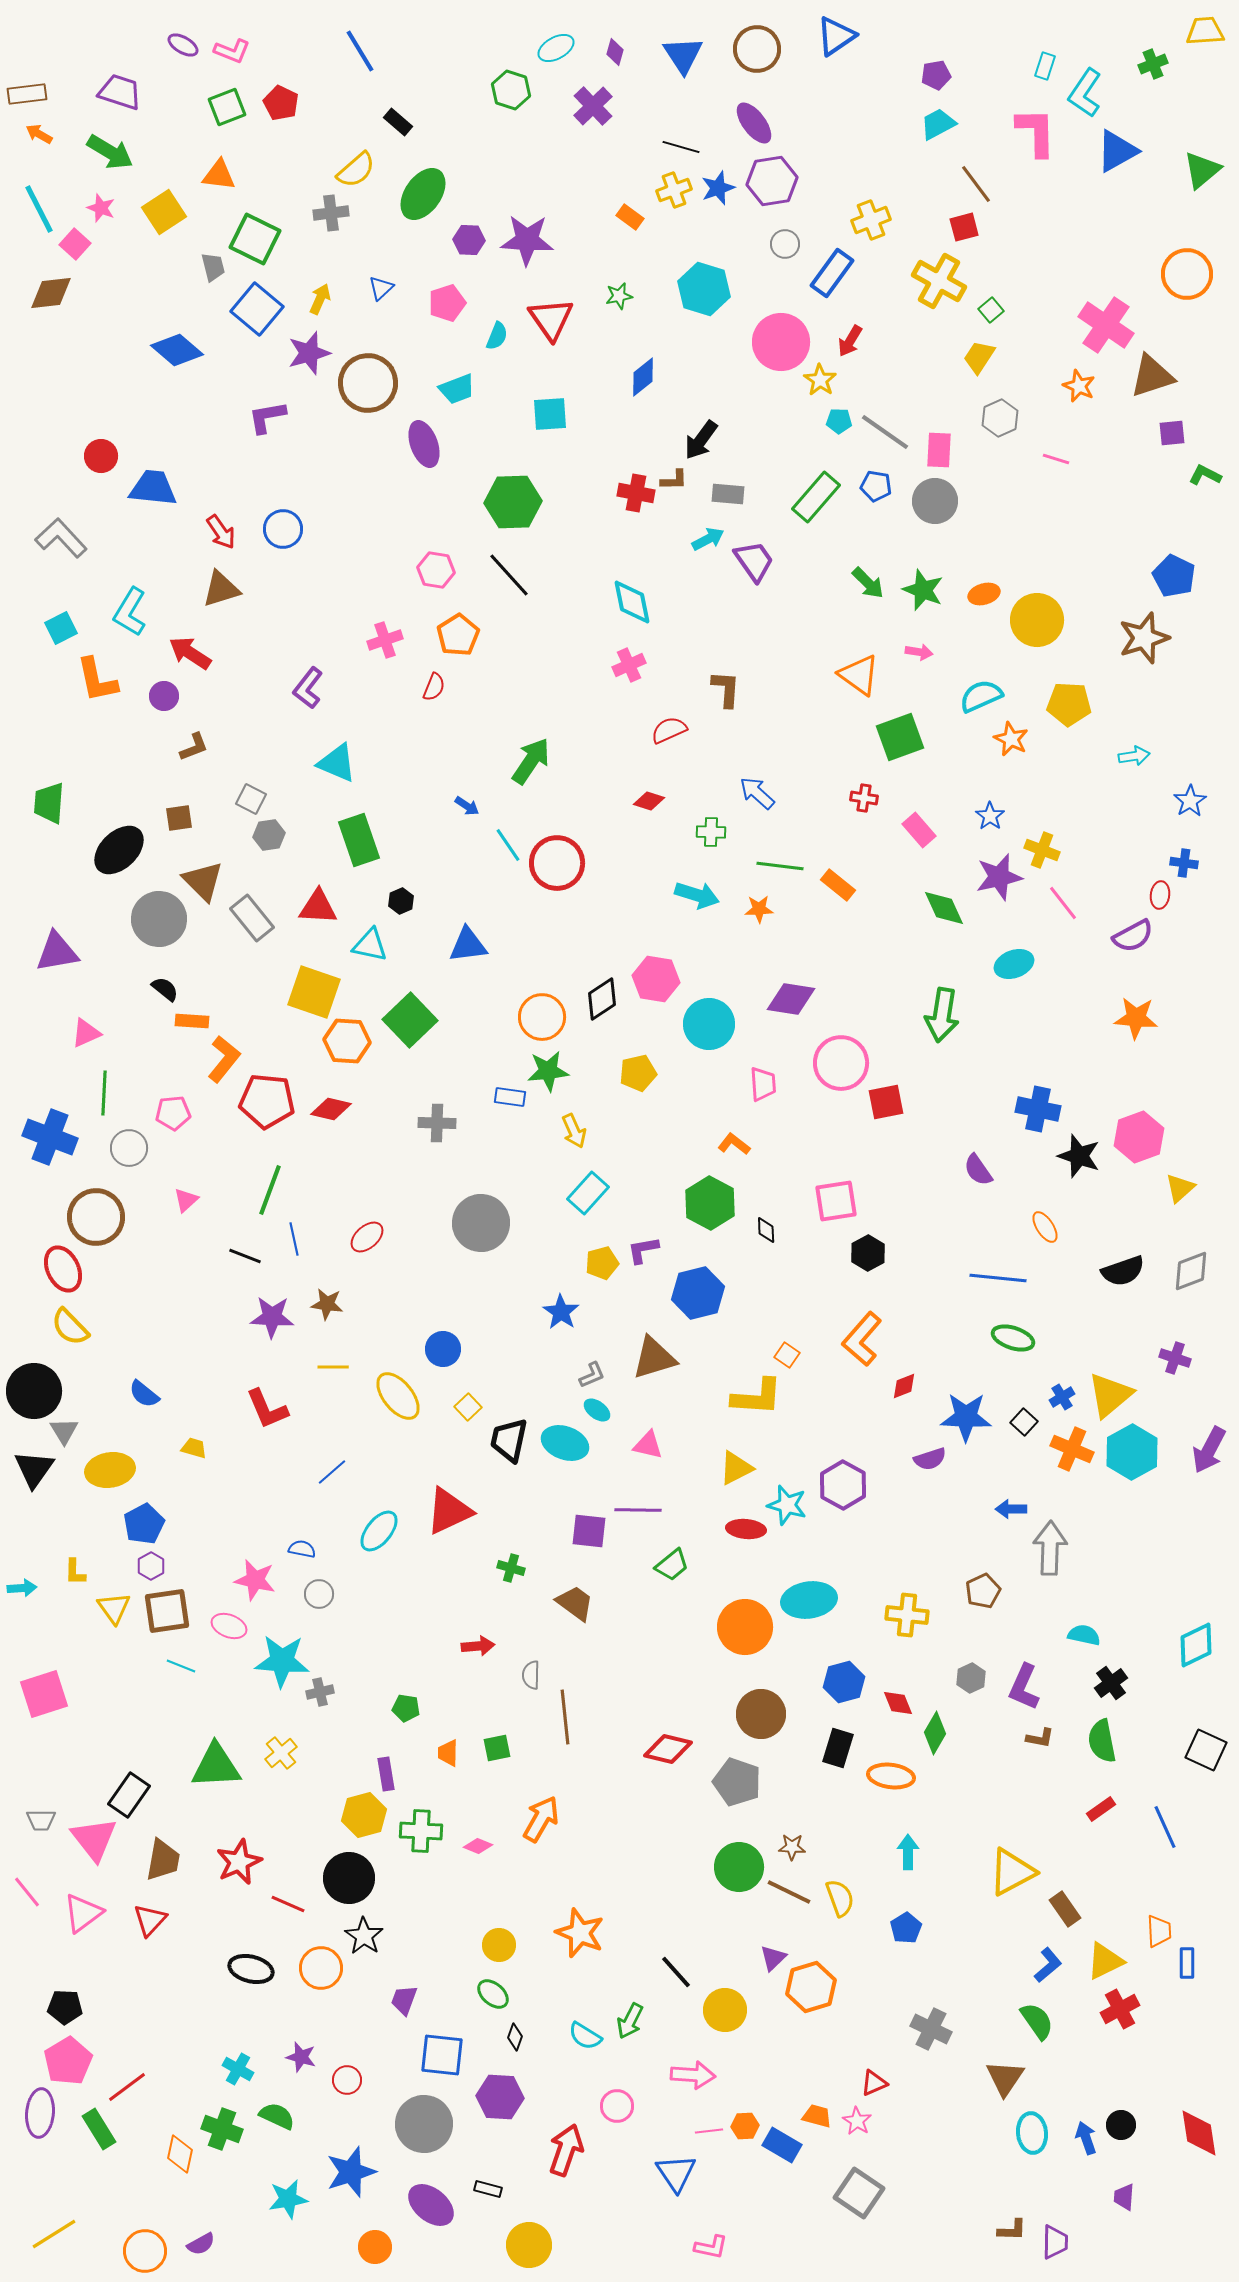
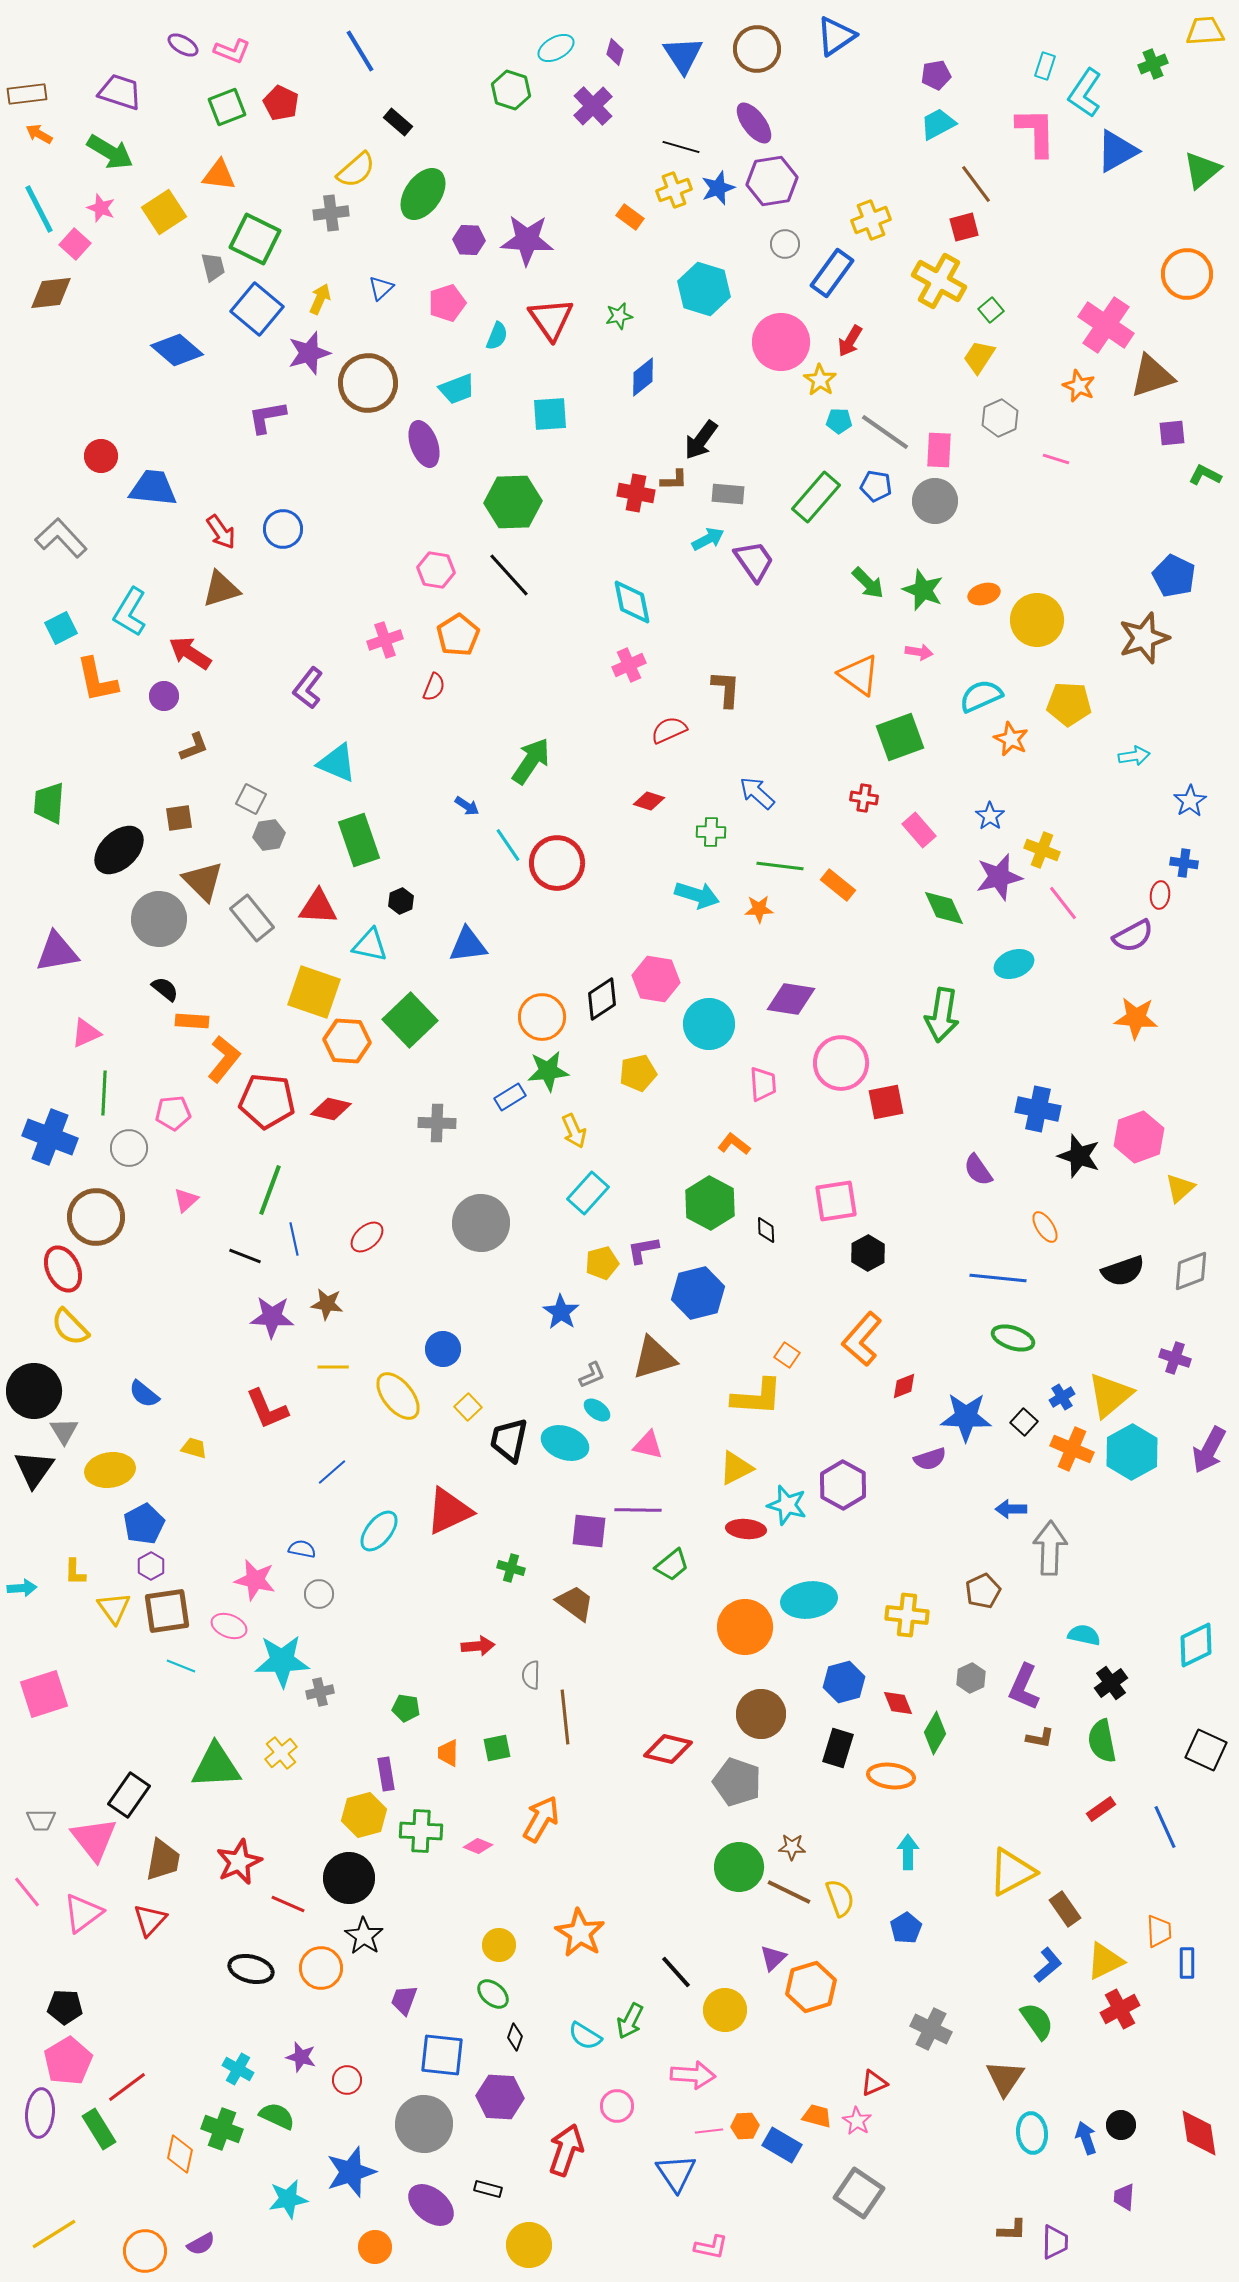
green star at (619, 296): moved 20 px down
blue rectangle at (510, 1097): rotated 40 degrees counterclockwise
cyan star at (282, 1661): rotated 6 degrees counterclockwise
orange star at (580, 1933): rotated 9 degrees clockwise
